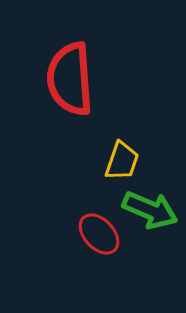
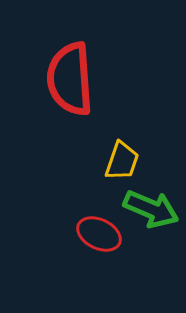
green arrow: moved 1 px right, 1 px up
red ellipse: rotated 21 degrees counterclockwise
